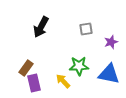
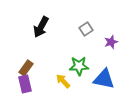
gray square: rotated 24 degrees counterclockwise
blue triangle: moved 5 px left, 5 px down
purple rectangle: moved 9 px left, 1 px down
